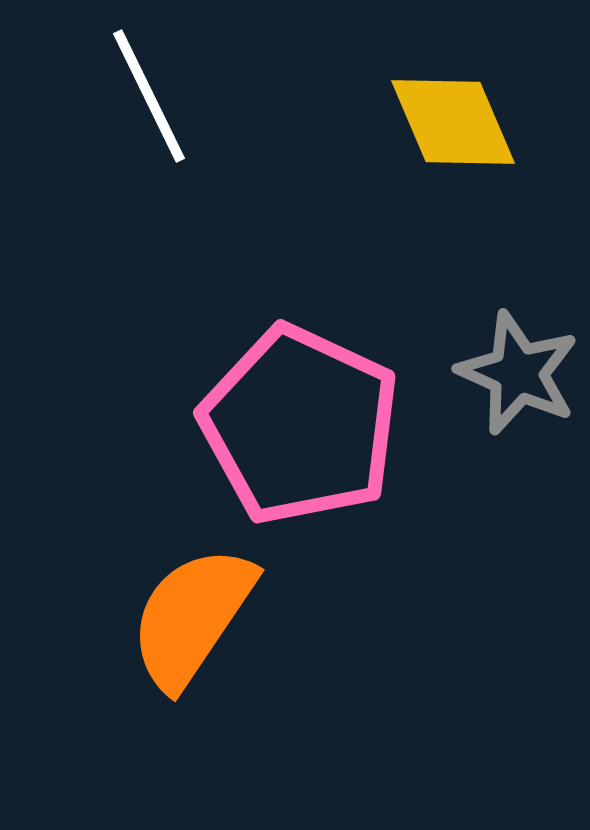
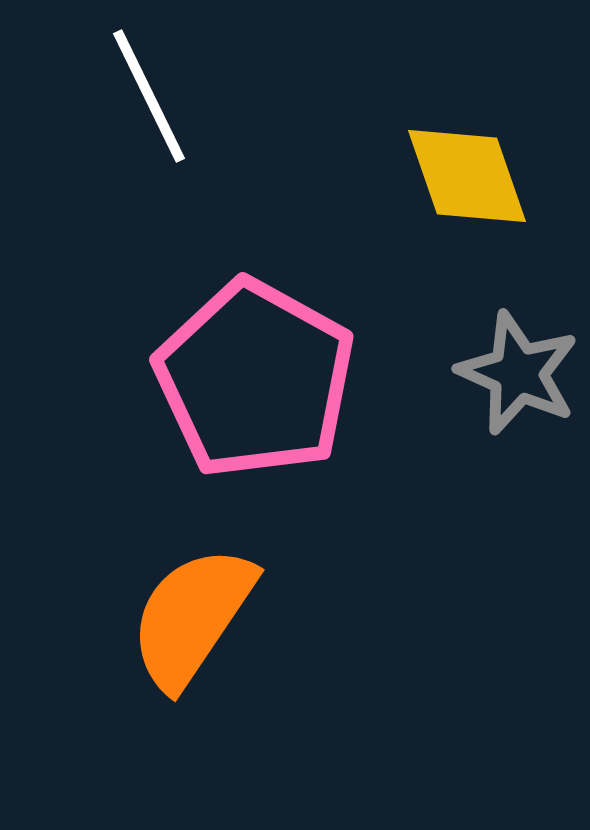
yellow diamond: moved 14 px right, 54 px down; rotated 4 degrees clockwise
pink pentagon: moved 45 px left, 46 px up; rotated 4 degrees clockwise
